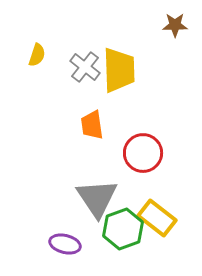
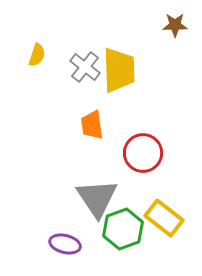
yellow rectangle: moved 7 px right
